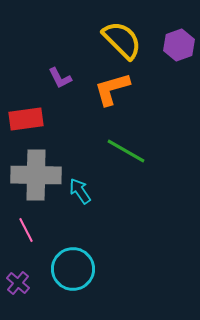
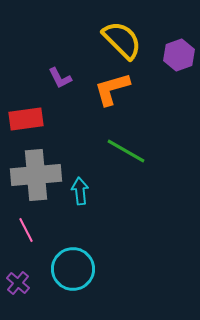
purple hexagon: moved 10 px down
gray cross: rotated 6 degrees counterclockwise
cyan arrow: rotated 28 degrees clockwise
